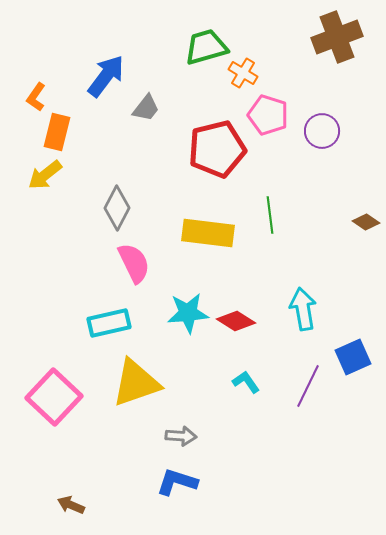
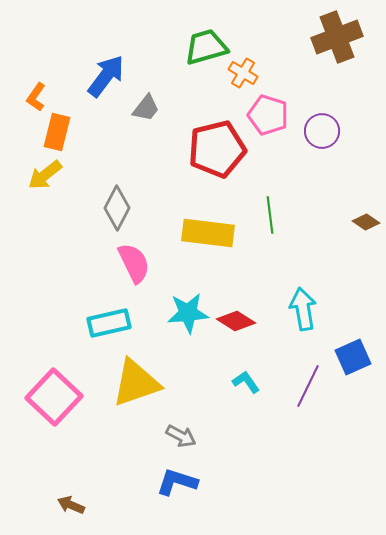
gray arrow: rotated 24 degrees clockwise
